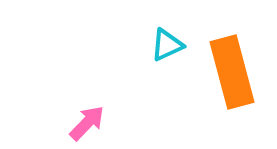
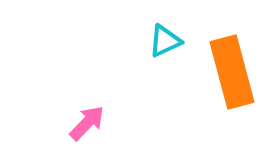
cyan triangle: moved 2 px left, 4 px up
